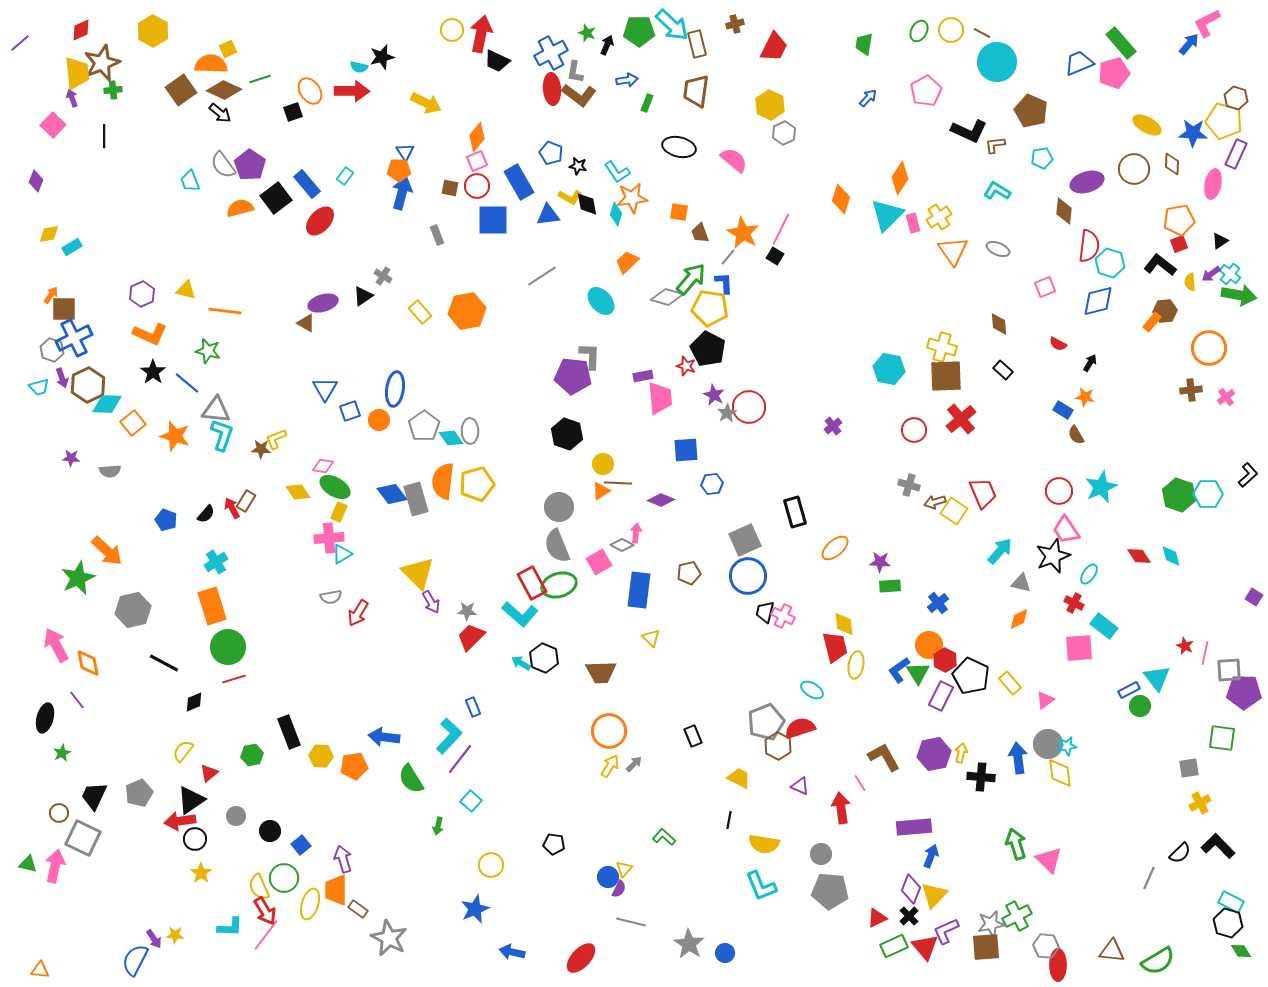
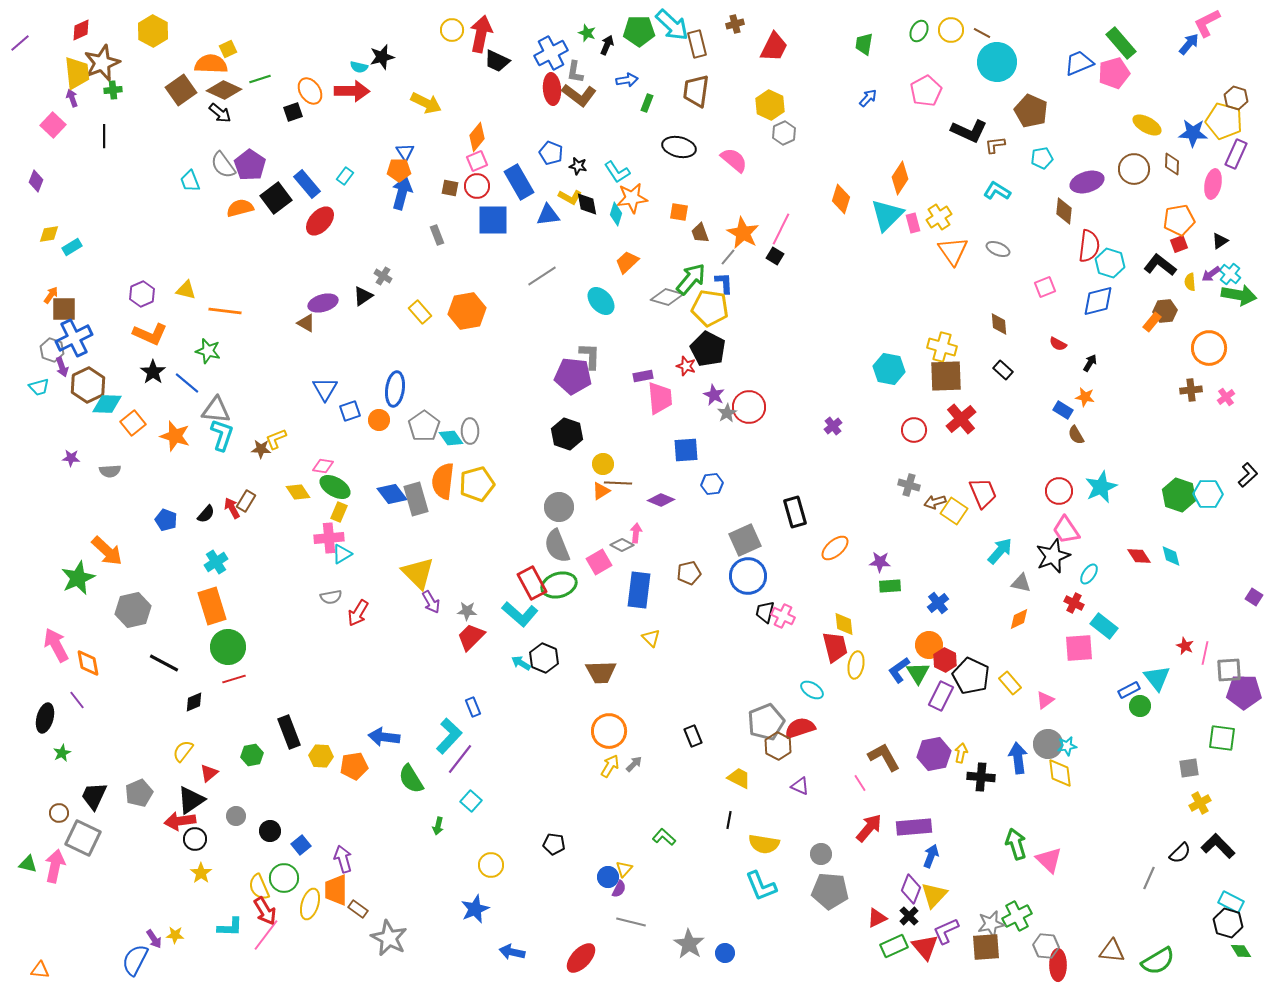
purple arrow at (62, 378): moved 11 px up
red arrow at (841, 808): moved 28 px right, 20 px down; rotated 48 degrees clockwise
